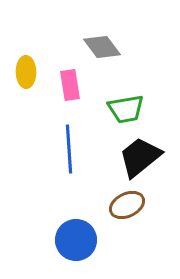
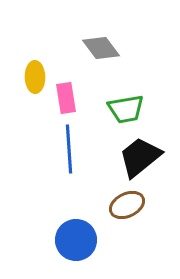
gray diamond: moved 1 px left, 1 px down
yellow ellipse: moved 9 px right, 5 px down
pink rectangle: moved 4 px left, 13 px down
